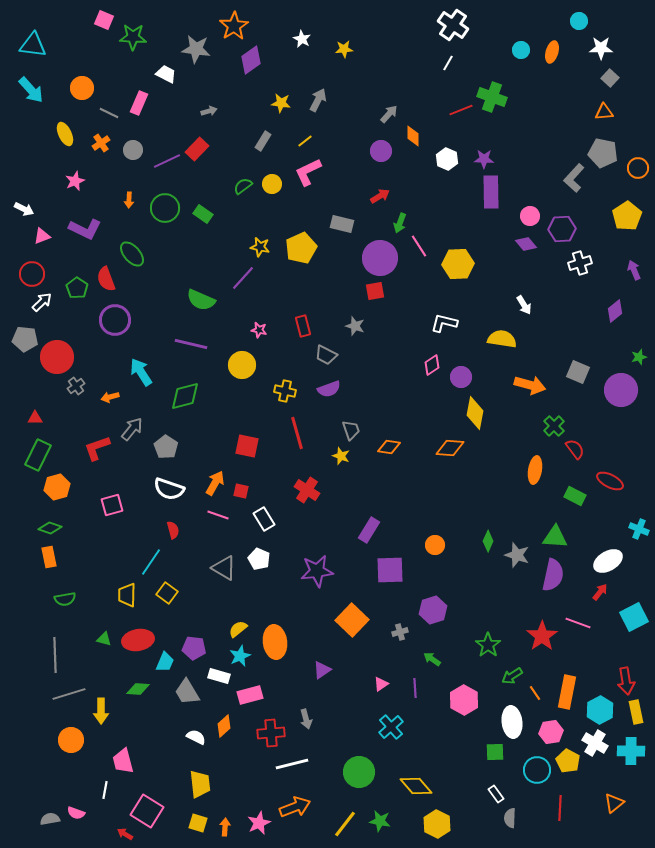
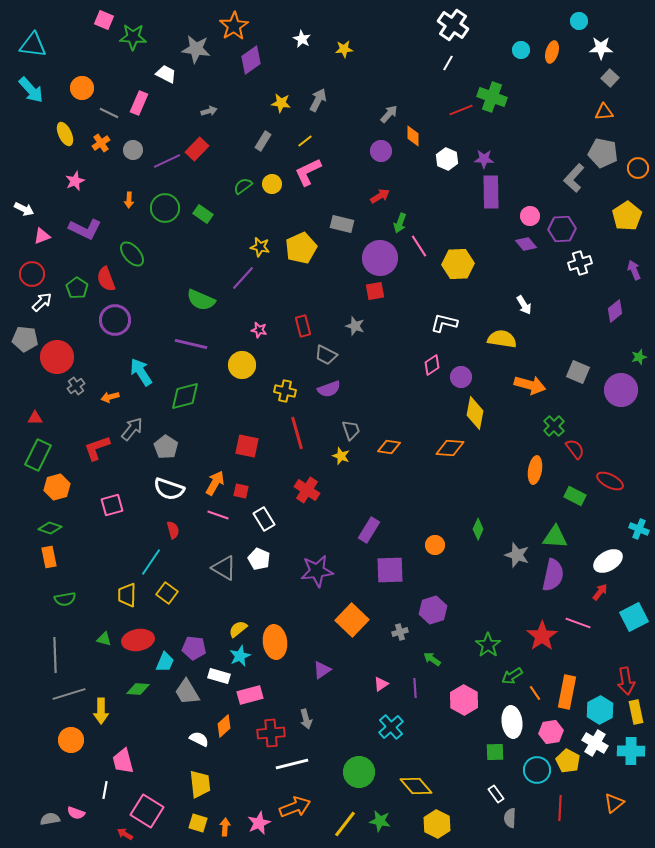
green diamond at (488, 541): moved 10 px left, 12 px up
white semicircle at (196, 737): moved 3 px right, 2 px down
